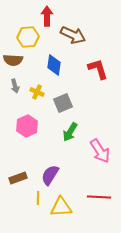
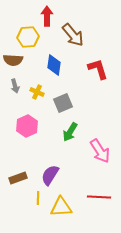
brown arrow: rotated 25 degrees clockwise
